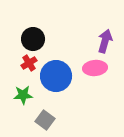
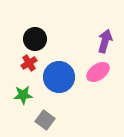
black circle: moved 2 px right
pink ellipse: moved 3 px right, 4 px down; rotated 30 degrees counterclockwise
blue circle: moved 3 px right, 1 px down
